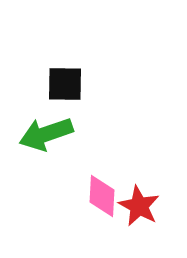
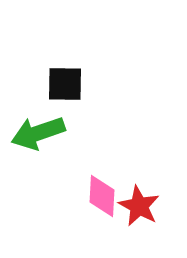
green arrow: moved 8 px left, 1 px up
